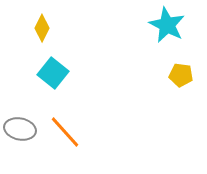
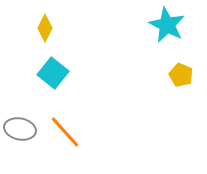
yellow diamond: moved 3 px right
yellow pentagon: rotated 15 degrees clockwise
